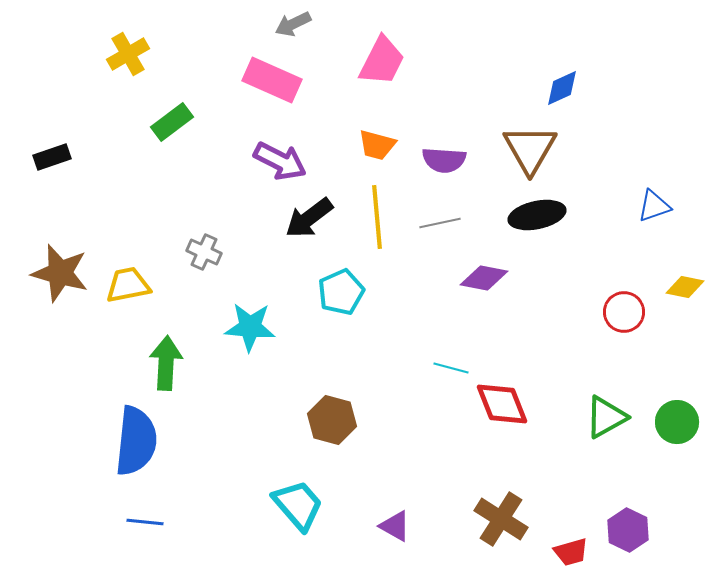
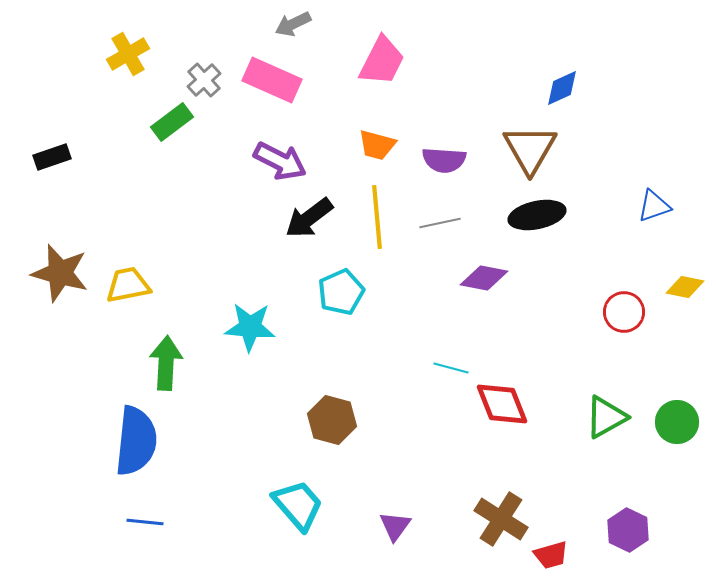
gray cross: moved 172 px up; rotated 24 degrees clockwise
purple triangle: rotated 36 degrees clockwise
red trapezoid: moved 20 px left, 3 px down
